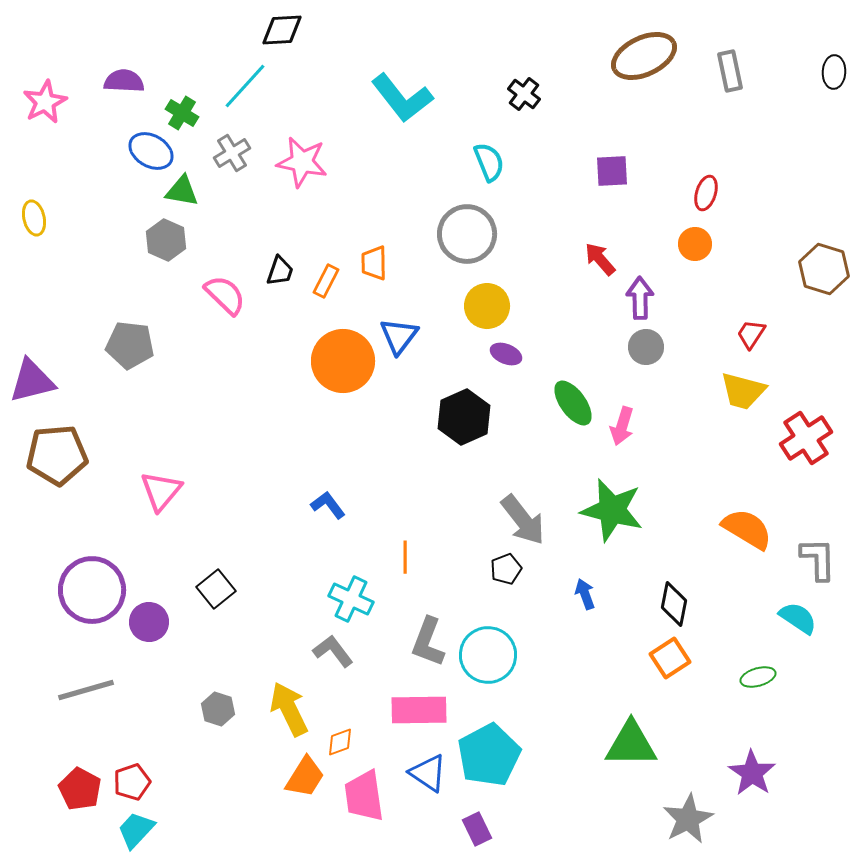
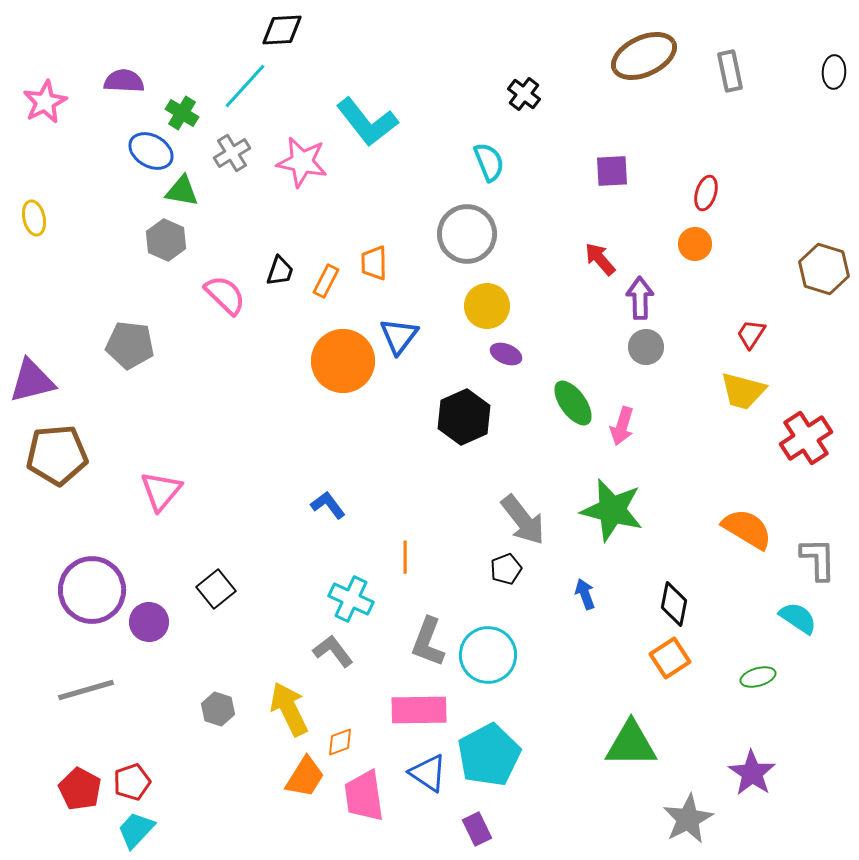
cyan L-shape at (402, 98): moved 35 px left, 24 px down
